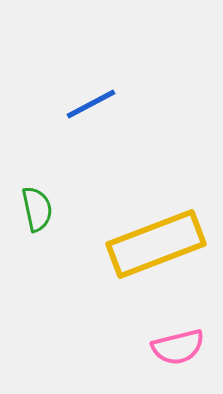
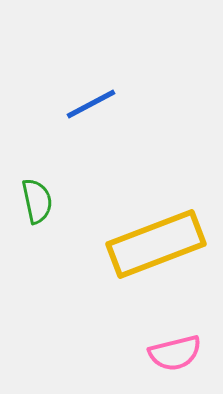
green semicircle: moved 8 px up
pink semicircle: moved 3 px left, 6 px down
